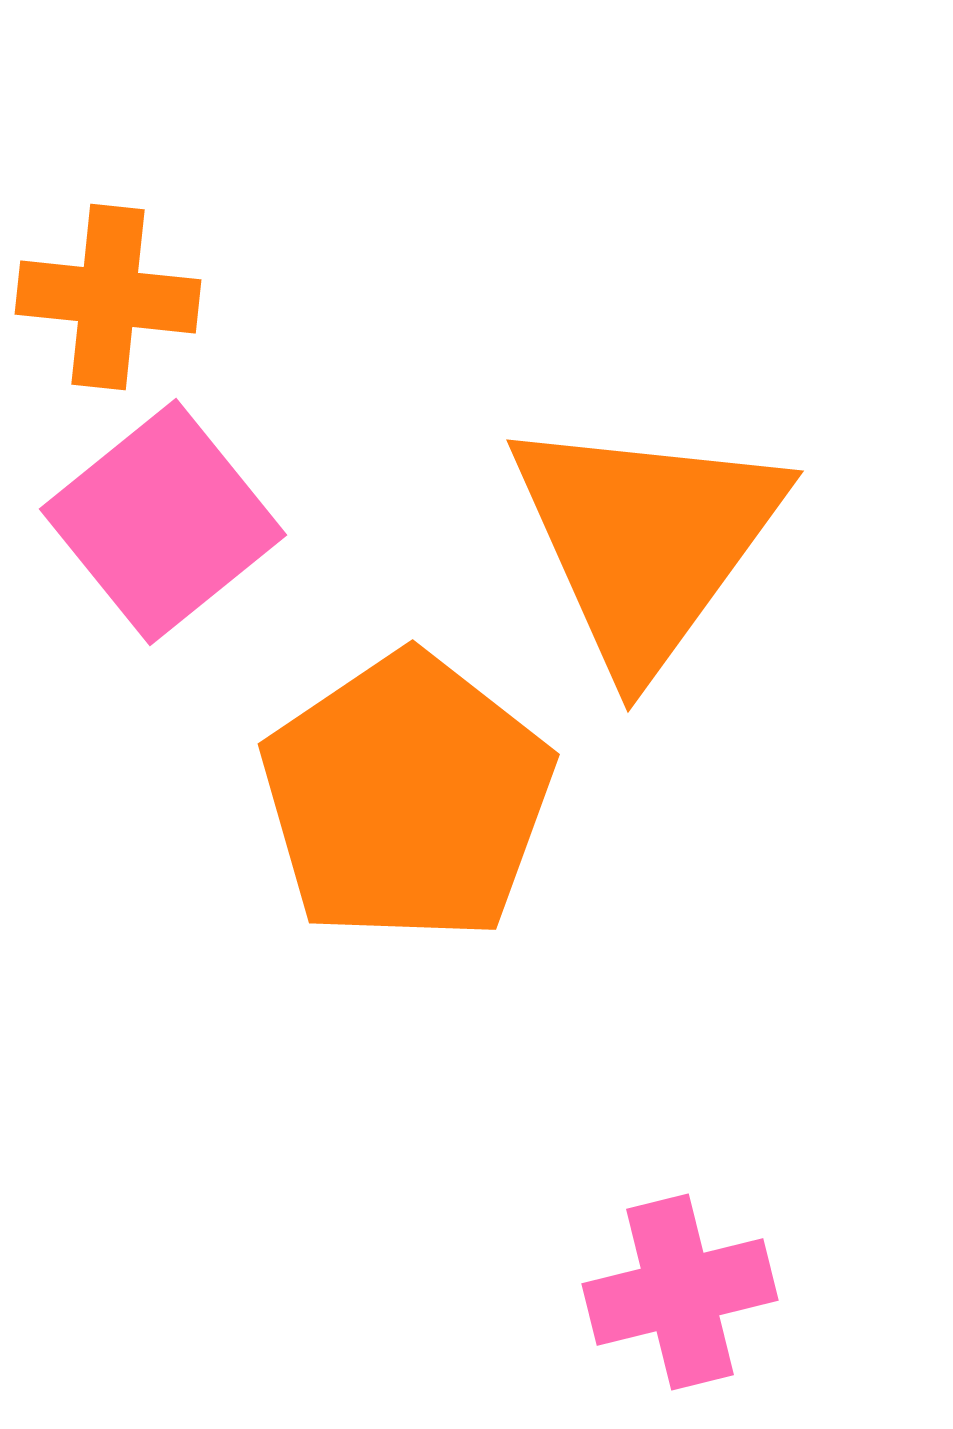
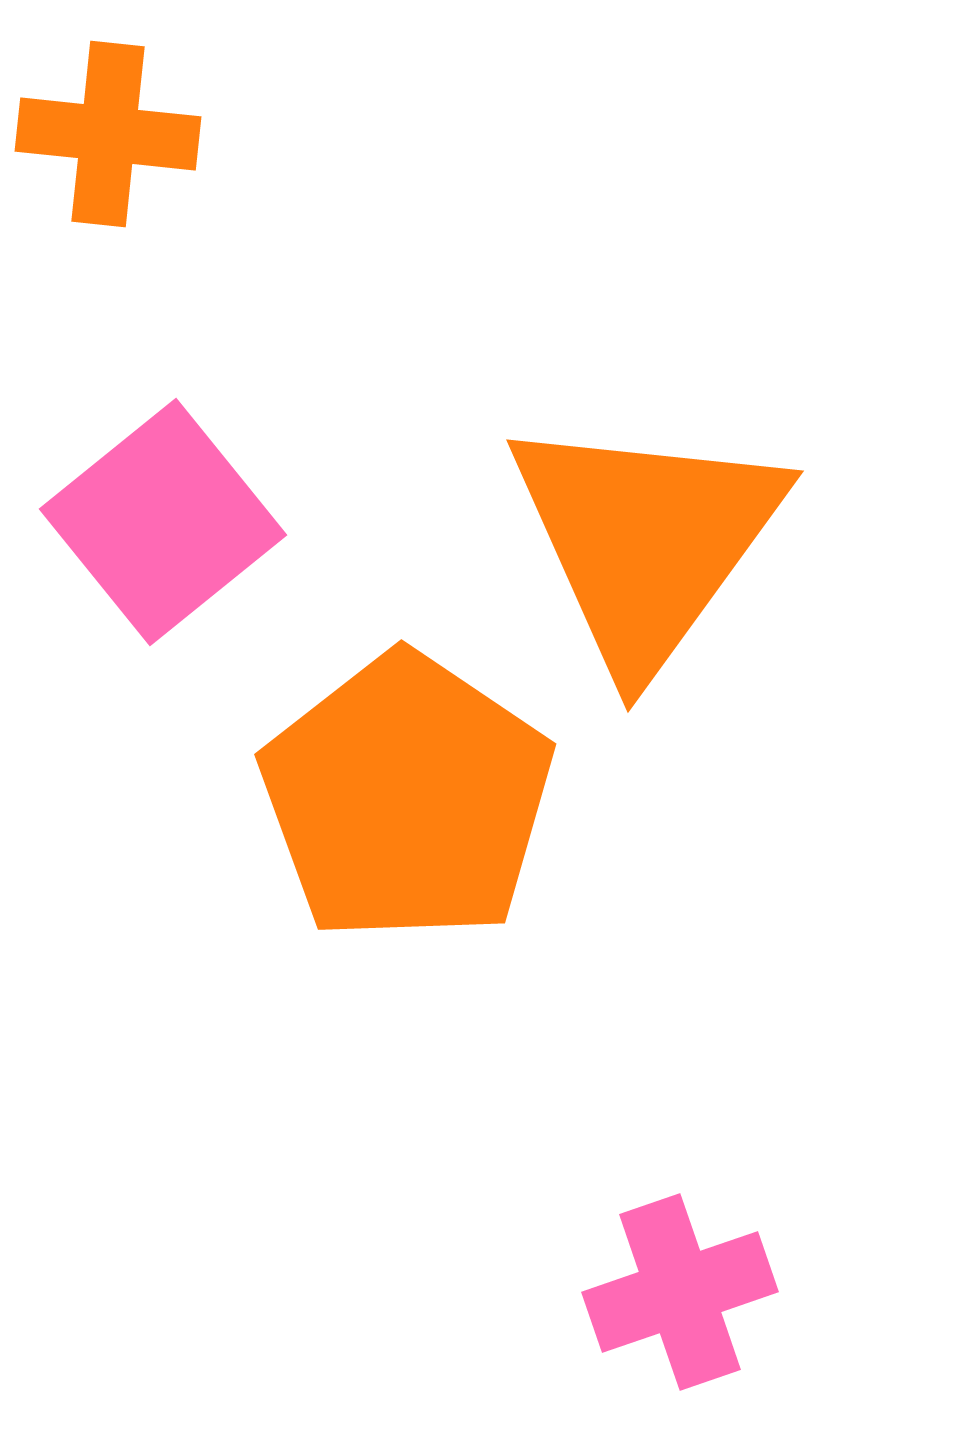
orange cross: moved 163 px up
orange pentagon: rotated 4 degrees counterclockwise
pink cross: rotated 5 degrees counterclockwise
